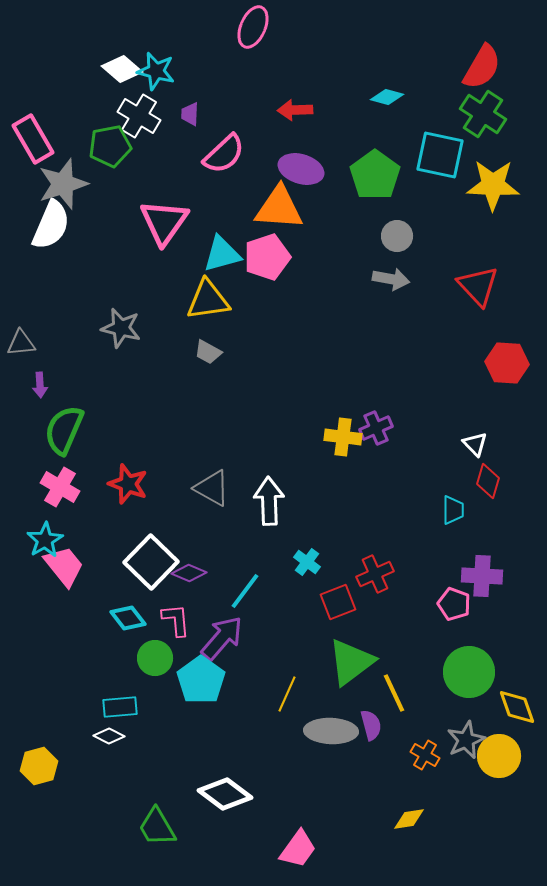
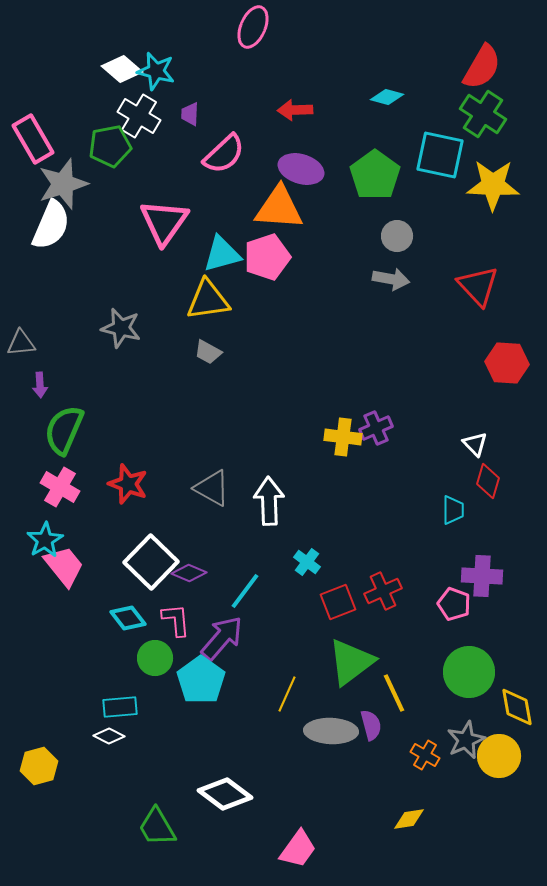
red cross at (375, 574): moved 8 px right, 17 px down
yellow diamond at (517, 707): rotated 9 degrees clockwise
